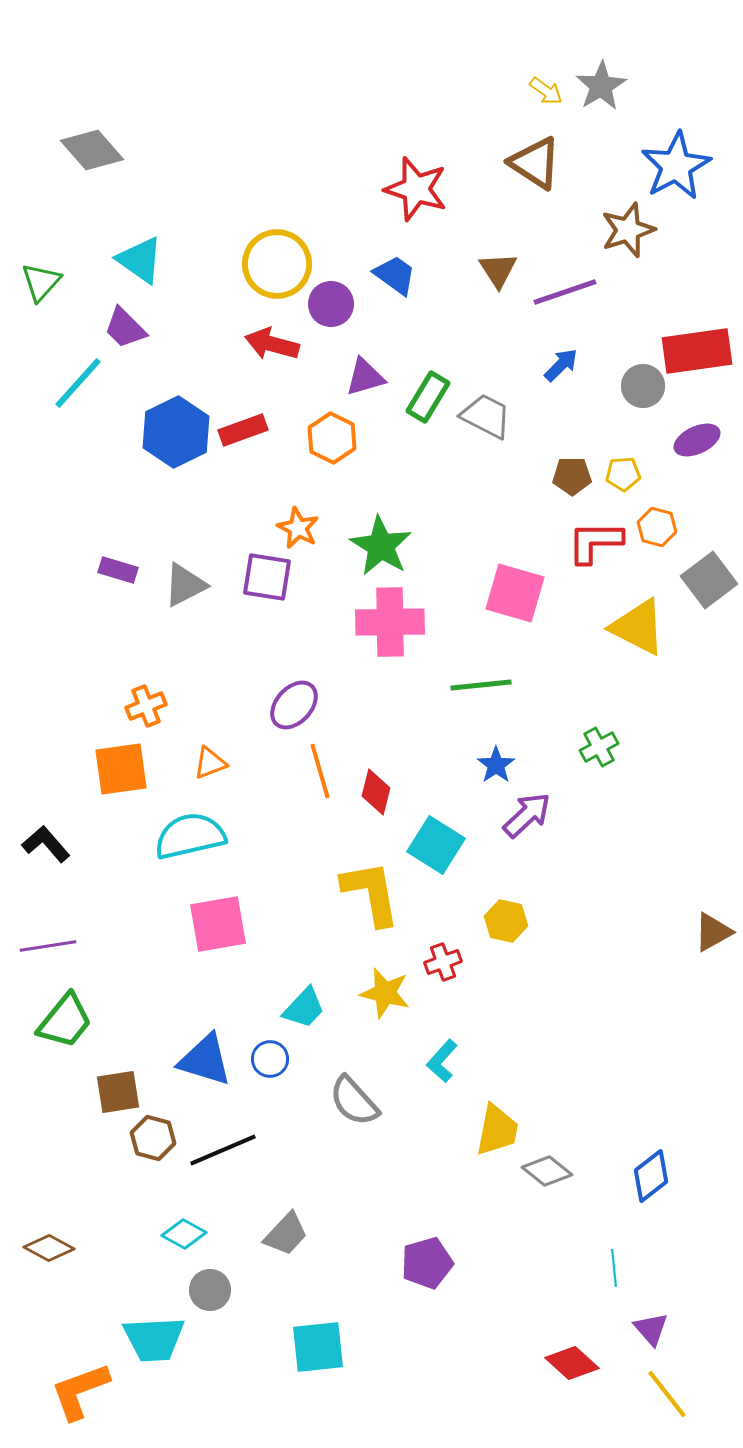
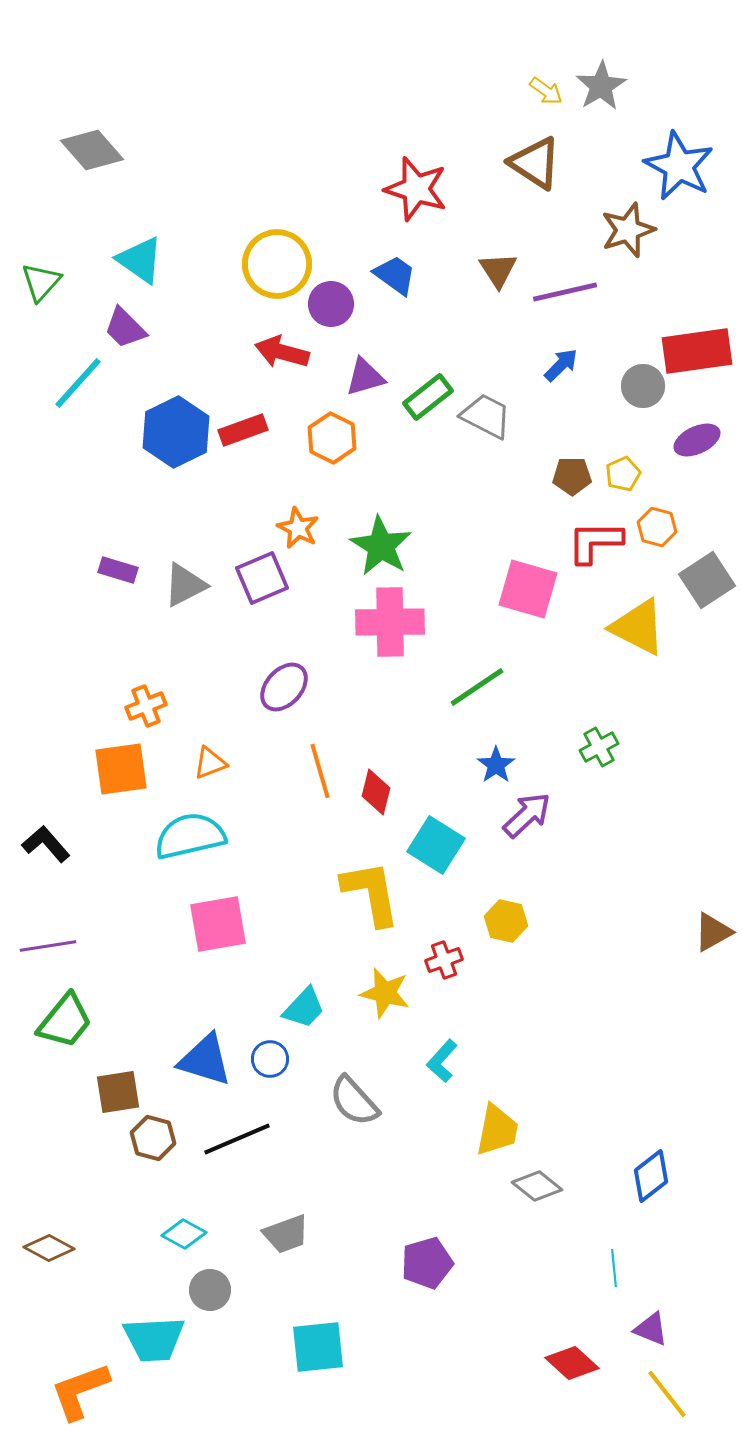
blue star at (676, 166): moved 3 px right; rotated 16 degrees counterclockwise
purple line at (565, 292): rotated 6 degrees clockwise
red arrow at (272, 344): moved 10 px right, 8 px down
green rectangle at (428, 397): rotated 21 degrees clockwise
yellow pentagon at (623, 474): rotated 20 degrees counterclockwise
purple square at (267, 577): moved 5 px left, 1 px down; rotated 32 degrees counterclockwise
gray square at (709, 580): moved 2 px left; rotated 4 degrees clockwise
pink square at (515, 593): moved 13 px right, 4 px up
green line at (481, 685): moved 4 px left, 2 px down; rotated 28 degrees counterclockwise
purple ellipse at (294, 705): moved 10 px left, 18 px up
red cross at (443, 962): moved 1 px right, 2 px up
black line at (223, 1150): moved 14 px right, 11 px up
gray diamond at (547, 1171): moved 10 px left, 15 px down
gray trapezoid at (286, 1234): rotated 27 degrees clockwise
purple triangle at (651, 1329): rotated 27 degrees counterclockwise
